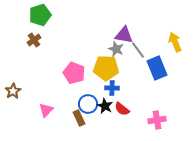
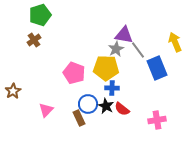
gray star: rotated 21 degrees clockwise
black star: moved 1 px right
